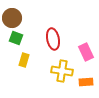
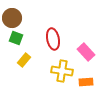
pink rectangle: rotated 18 degrees counterclockwise
yellow rectangle: rotated 24 degrees clockwise
